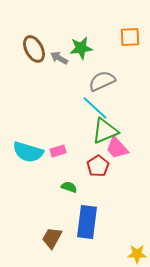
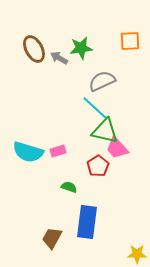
orange square: moved 4 px down
green triangle: rotated 36 degrees clockwise
